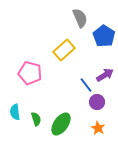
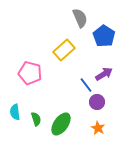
purple arrow: moved 1 px left, 1 px up
